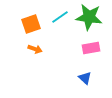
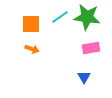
green star: moved 2 px left
orange square: rotated 18 degrees clockwise
orange arrow: moved 3 px left
blue triangle: moved 1 px left, 1 px up; rotated 16 degrees clockwise
